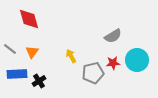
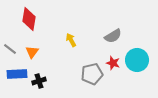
red diamond: rotated 25 degrees clockwise
yellow arrow: moved 16 px up
red star: rotated 24 degrees clockwise
gray pentagon: moved 1 px left, 1 px down
black cross: rotated 16 degrees clockwise
